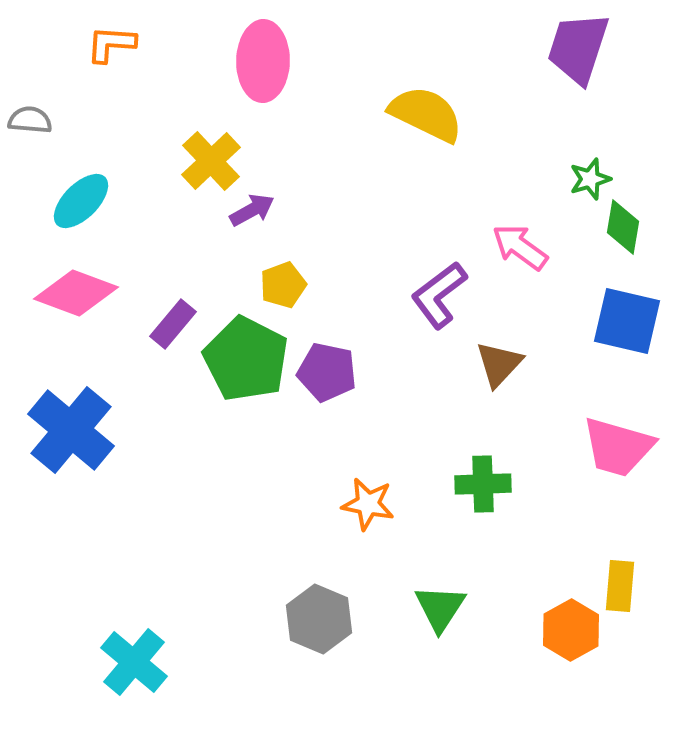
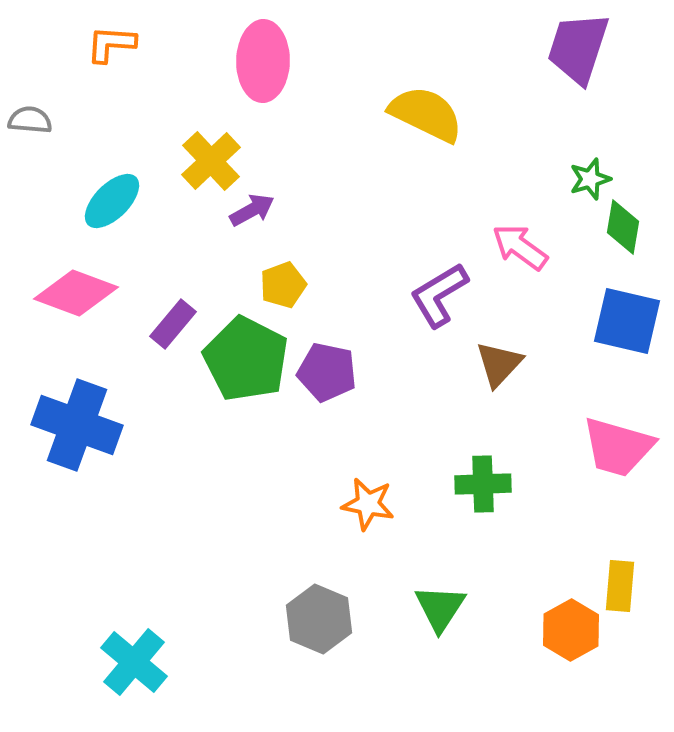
cyan ellipse: moved 31 px right
purple L-shape: rotated 6 degrees clockwise
blue cross: moved 6 px right, 5 px up; rotated 20 degrees counterclockwise
